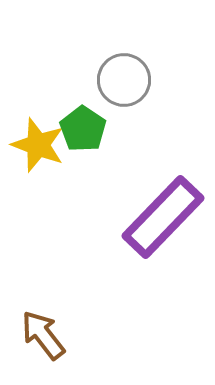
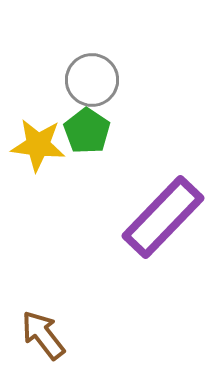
gray circle: moved 32 px left
green pentagon: moved 4 px right, 2 px down
yellow star: rotated 14 degrees counterclockwise
